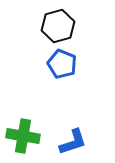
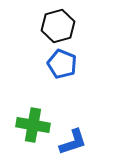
green cross: moved 10 px right, 11 px up
